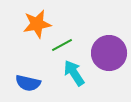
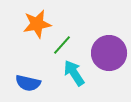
green line: rotated 20 degrees counterclockwise
